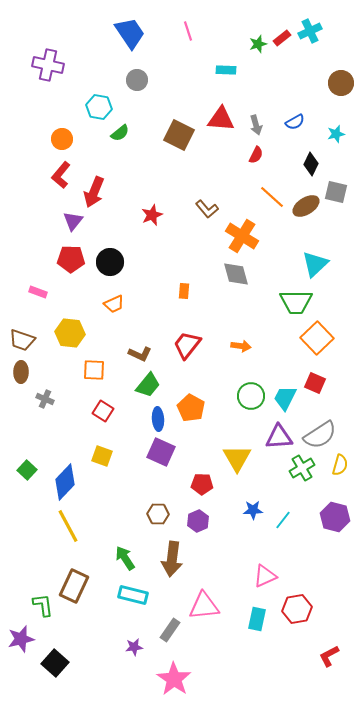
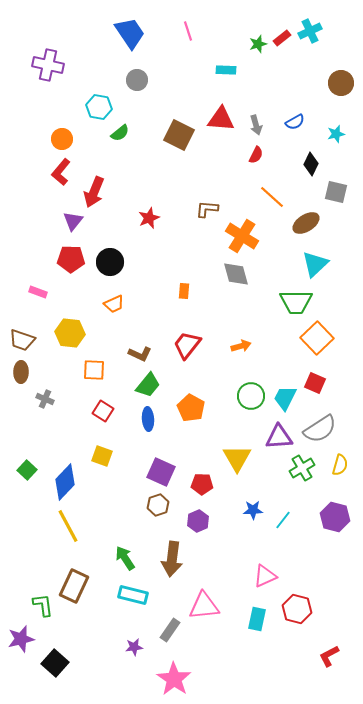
red L-shape at (61, 175): moved 3 px up
brown ellipse at (306, 206): moved 17 px down
brown L-shape at (207, 209): rotated 135 degrees clockwise
red star at (152, 215): moved 3 px left, 3 px down
orange arrow at (241, 346): rotated 24 degrees counterclockwise
blue ellipse at (158, 419): moved 10 px left
gray semicircle at (320, 435): moved 6 px up
purple square at (161, 452): moved 20 px down
brown hexagon at (158, 514): moved 9 px up; rotated 20 degrees counterclockwise
red hexagon at (297, 609): rotated 24 degrees clockwise
